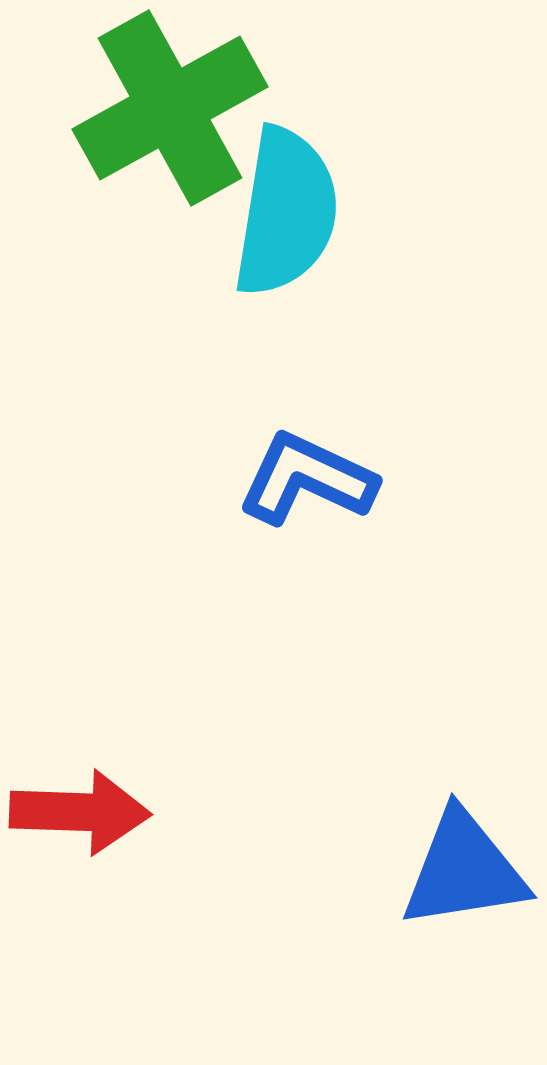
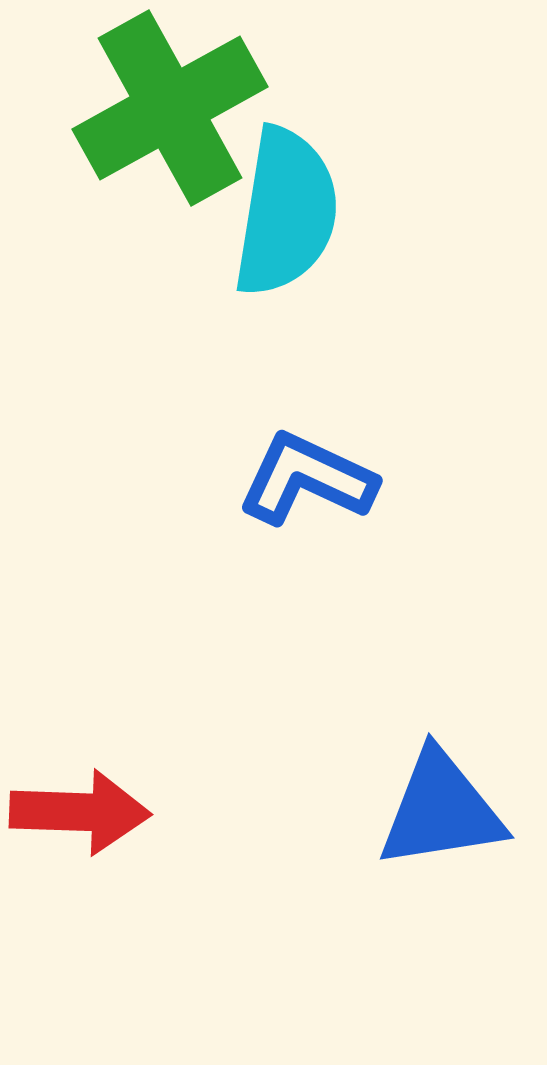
blue triangle: moved 23 px left, 60 px up
